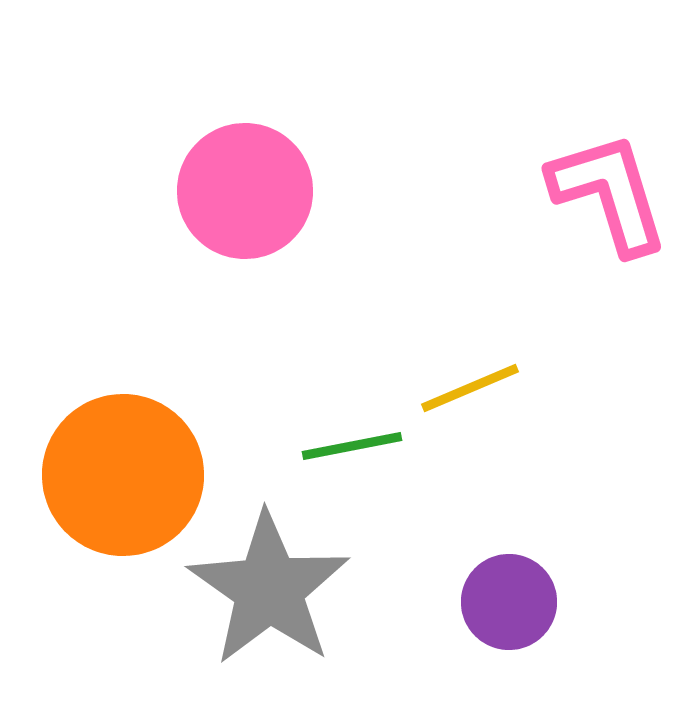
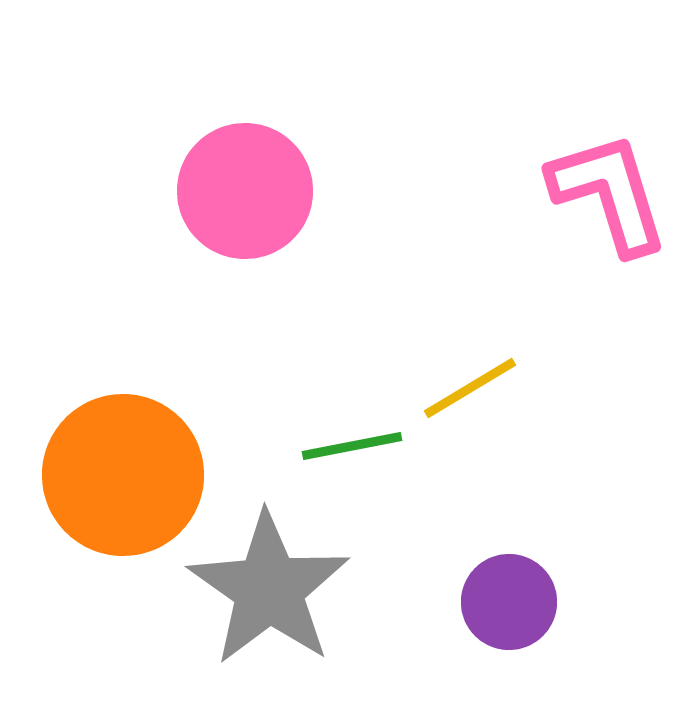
yellow line: rotated 8 degrees counterclockwise
